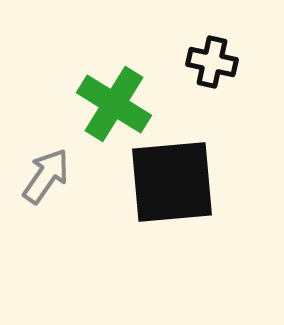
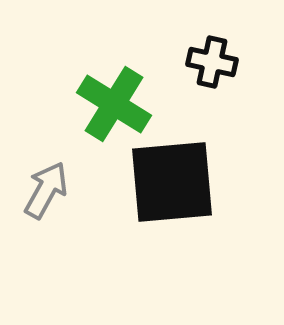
gray arrow: moved 14 px down; rotated 6 degrees counterclockwise
